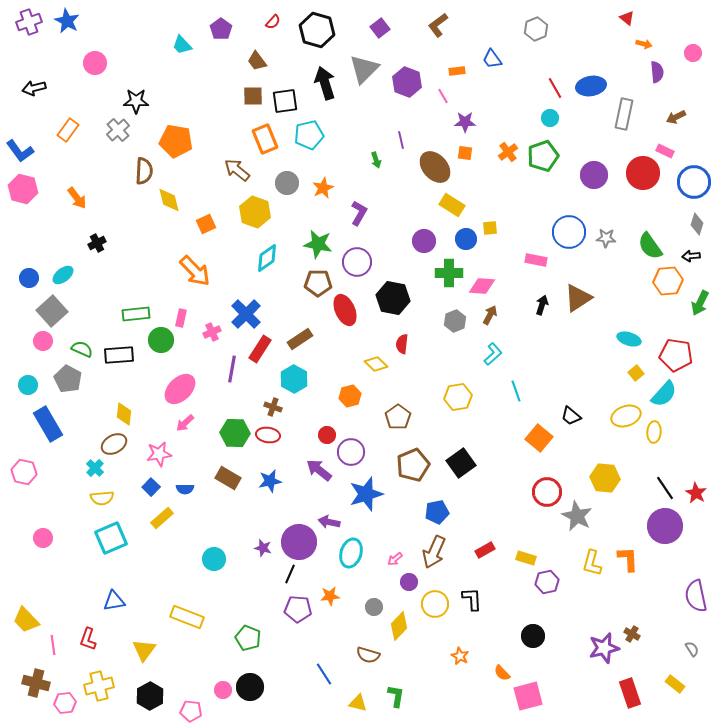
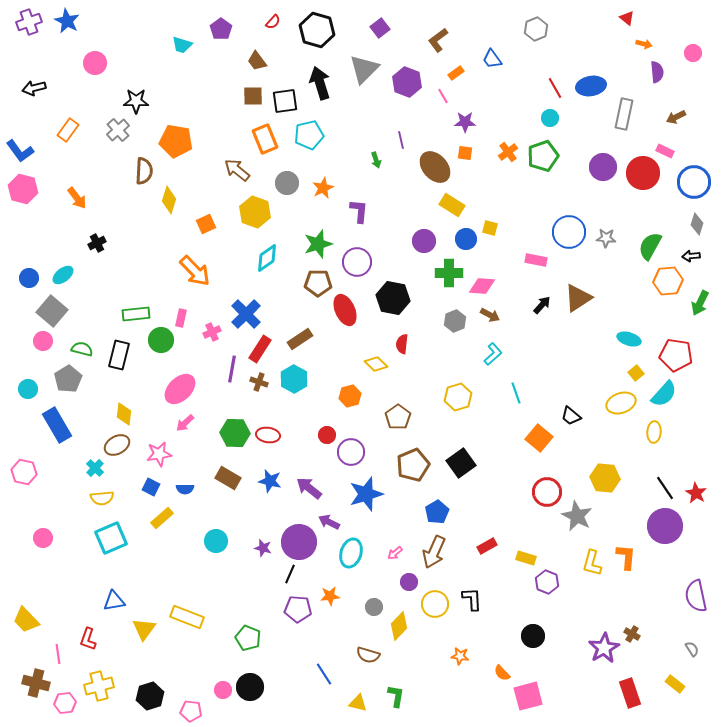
brown L-shape at (438, 25): moved 15 px down
cyan trapezoid at (182, 45): rotated 30 degrees counterclockwise
orange rectangle at (457, 71): moved 1 px left, 2 px down; rotated 28 degrees counterclockwise
black arrow at (325, 83): moved 5 px left
purple circle at (594, 175): moved 9 px right, 8 px up
yellow diamond at (169, 200): rotated 32 degrees clockwise
purple L-shape at (359, 213): moved 2 px up; rotated 25 degrees counterclockwise
yellow square at (490, 228): rotated 21 degrees clockwise
green star at (318, 244): rotated 28 degrees counterclockwise
green semicircle at (650, 246): rotated 64 degrees clockwise
black arrow at (542, 305): rotated 24 degrees clockwise
gray square at (52, 311): rotated 8 degrees counterclockwise
brown arrow at (490, 315): rotated 90 degrees clockwise
green semicircle at (82, 349): rotated 10 degrees counterclockwise
black rectangle at (119, 355): rotated 72 degrees counterclockwise
gray pentagon at (68, 379): rotated 12 degrees clockwise
cyan circle at (28, 385): moved 4 px down
cyan line at (516, 391): moved 2 px down
yellow hexagon at (458, 397): rotated 8 degrees counterclockwise
brown cross at (273, 407): moved 14 px left, 25 px up
yellow ellipse at (626, 416): moved 5 px left, 13 px up
blue rectangle at (48, 424): moved 9 px right, 1 px down
brown ellipse at (114, 444): moved 3 px right, 1 px down
purple arrow at (319, 470): moved 10 px left, 18 px down
blue star at (270, 481): rotated 25 degrees clockwise
blue square at (151, 487): rotated 18 degrees counterclockwise
blue pentagon at (437, 512): rotated 20 degrees counterclockwise
purple arrow at (329, 522): rotated 15 degrees clockwise
red rectangle at (485, 550): moved 2 px right, 4 px up
cyan circle at (214, 559): moved 2 px right, 18 px up
pink arrow at (395, 559): moved 6 px up
orange L-shape at (628, 559): moved 2 px left, 2 px up; rotated 8 degrees clockwise
purple hexagon at (547, 582): rotated 25 degrees counterclockwise
pink line at (53, 645): moved 5 px right, 9 px down
purple star at (604, 648): rotated 16 degrees counterclockwise
yellow triangle at (144, 650): moved 21 px up
orange star at (460, 656): rotated 18 degrees counterclockwise
black hexagon at (150, 696): rotated 12 degrees clockwise
